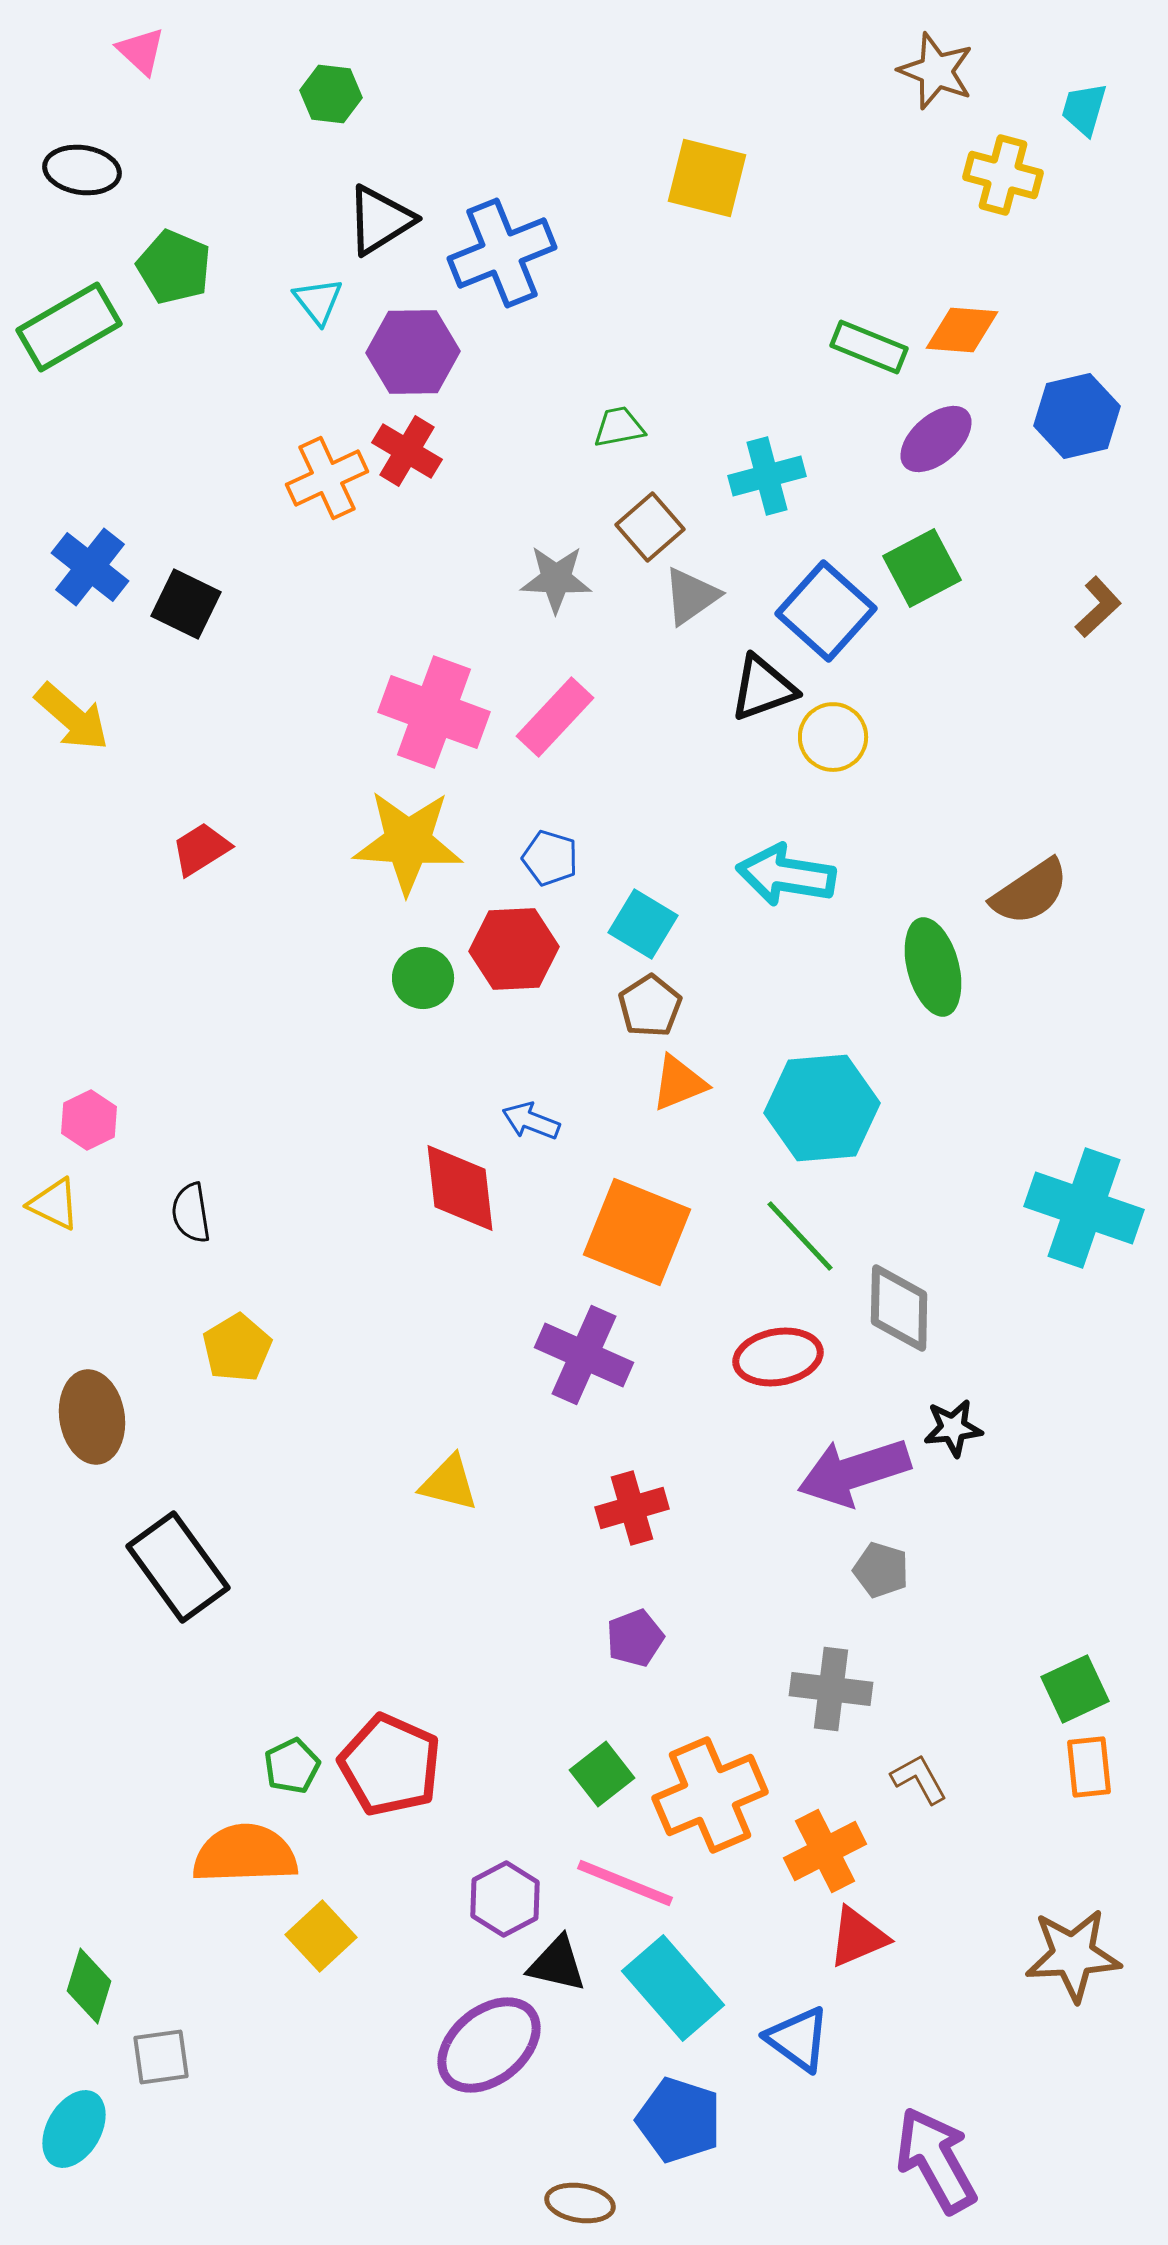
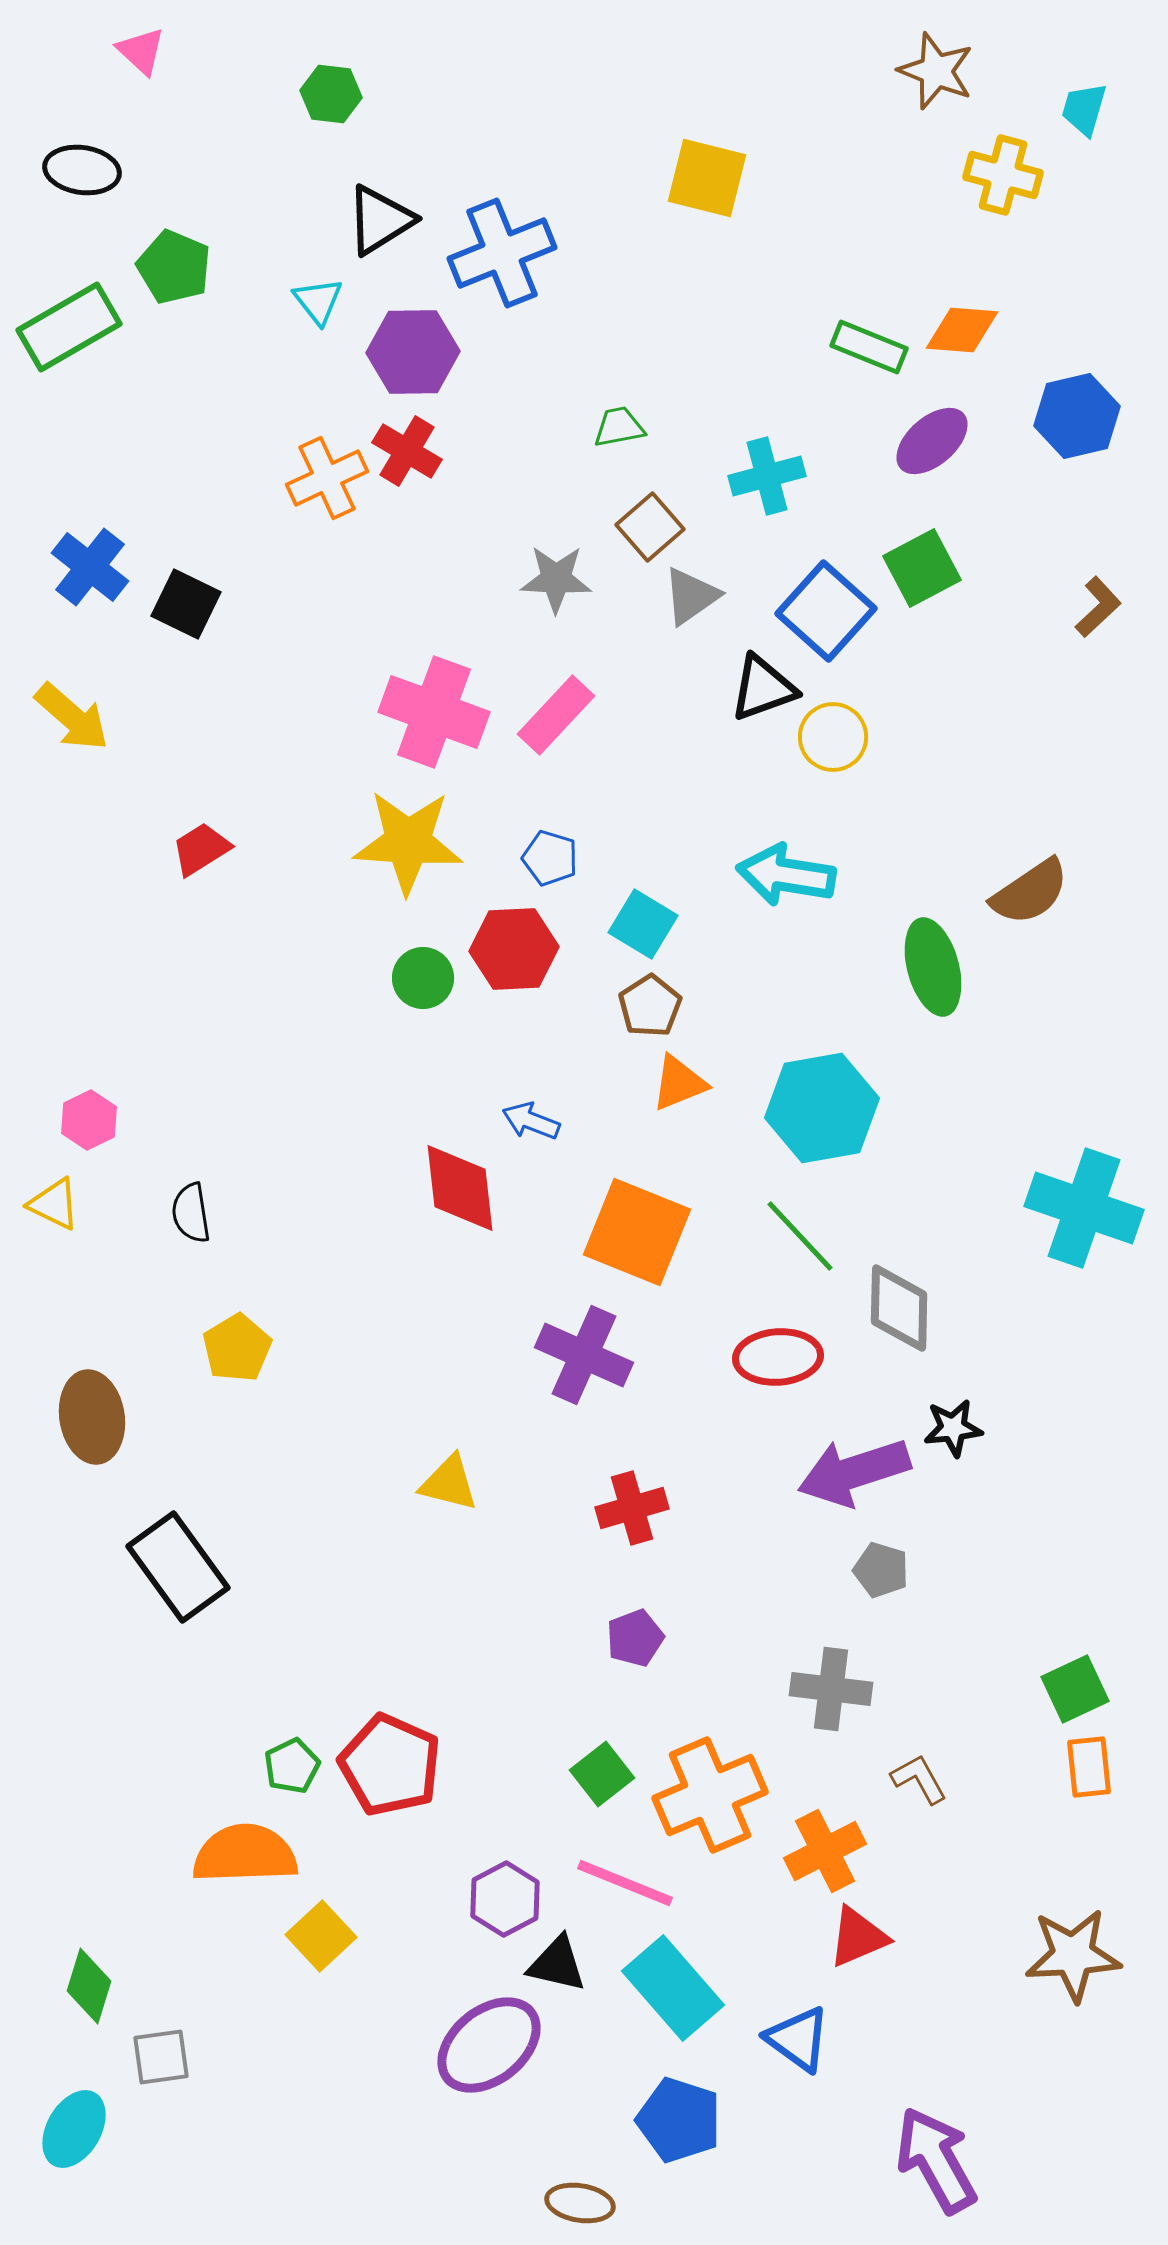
purple ellipse at (936, 439): moved 4 px left, 2 px down
pink rectangle at (555, 717): moved 1 px right, 2 px up
cyan hexagon at (822, 1108): rotated 5 degrees counterclockwise
red ellipse at (778, 1357): rotated 6 degrees clockwise
